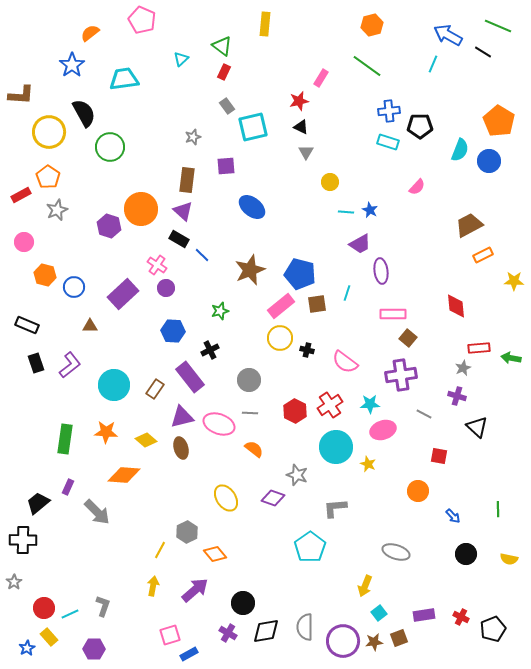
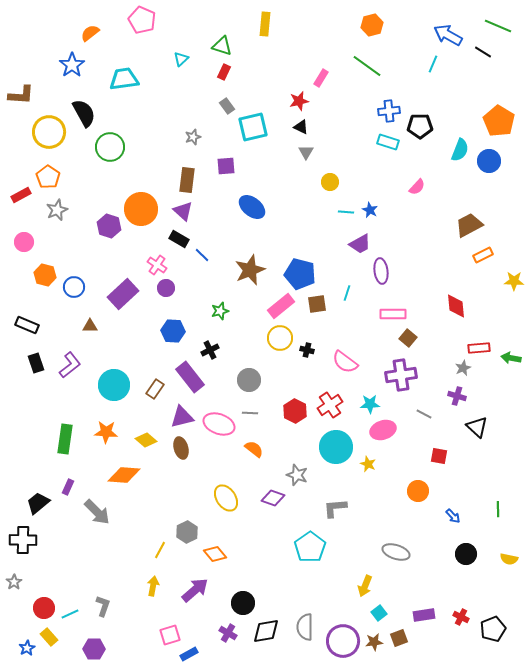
green triangle at (222, 46): rotated 20 degrees counterclockwise
